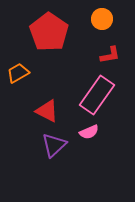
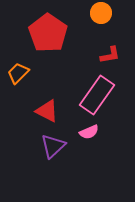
orange circle: moved 1 px left, 6 px up
red pentagon: moved 1 px left, 1 px down
orange trapezoid: rotated 15 degrees counterclockwise
purple triangle: moved 1 px left, 1 px down
